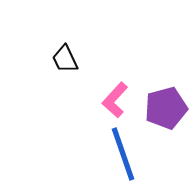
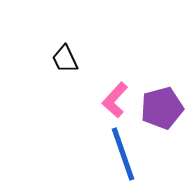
purple pentagon: moved 4 px left
